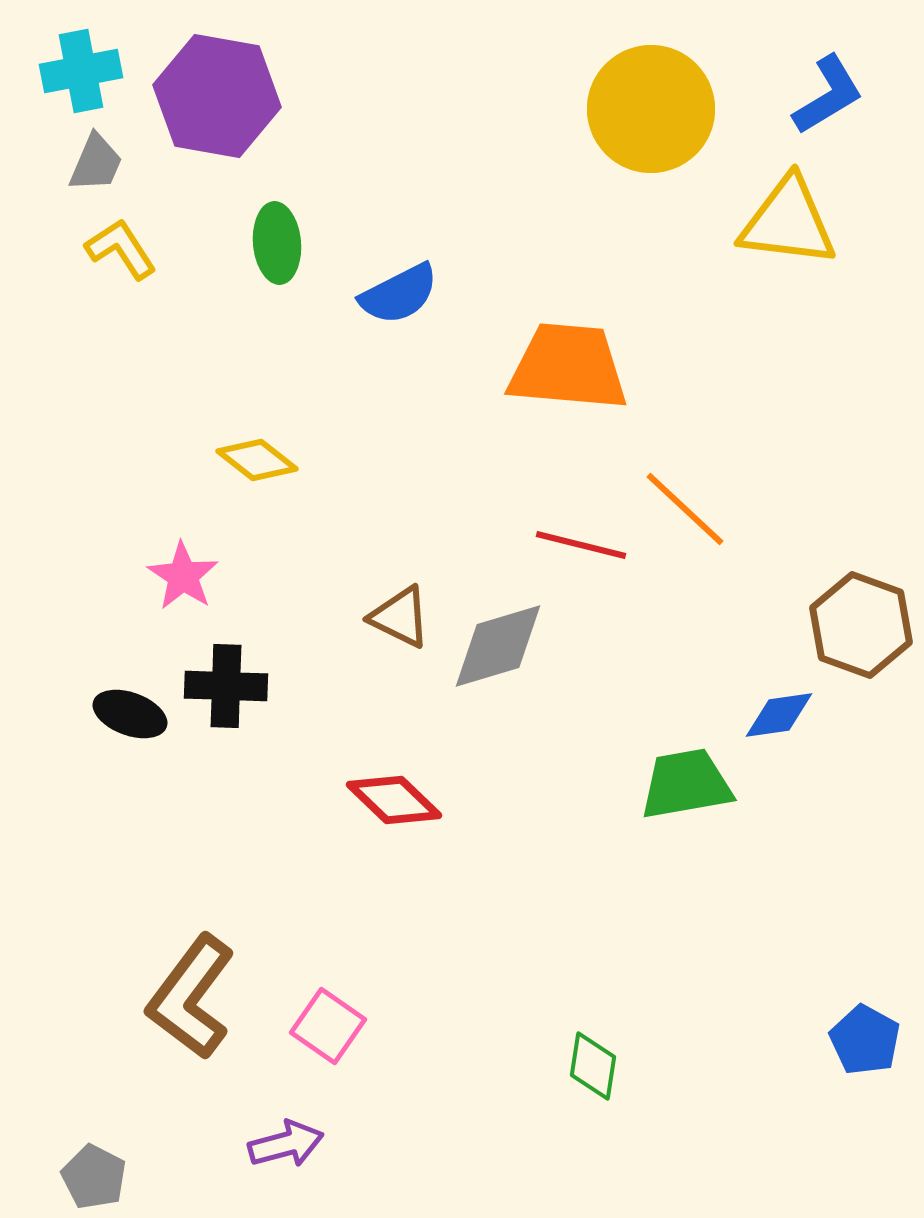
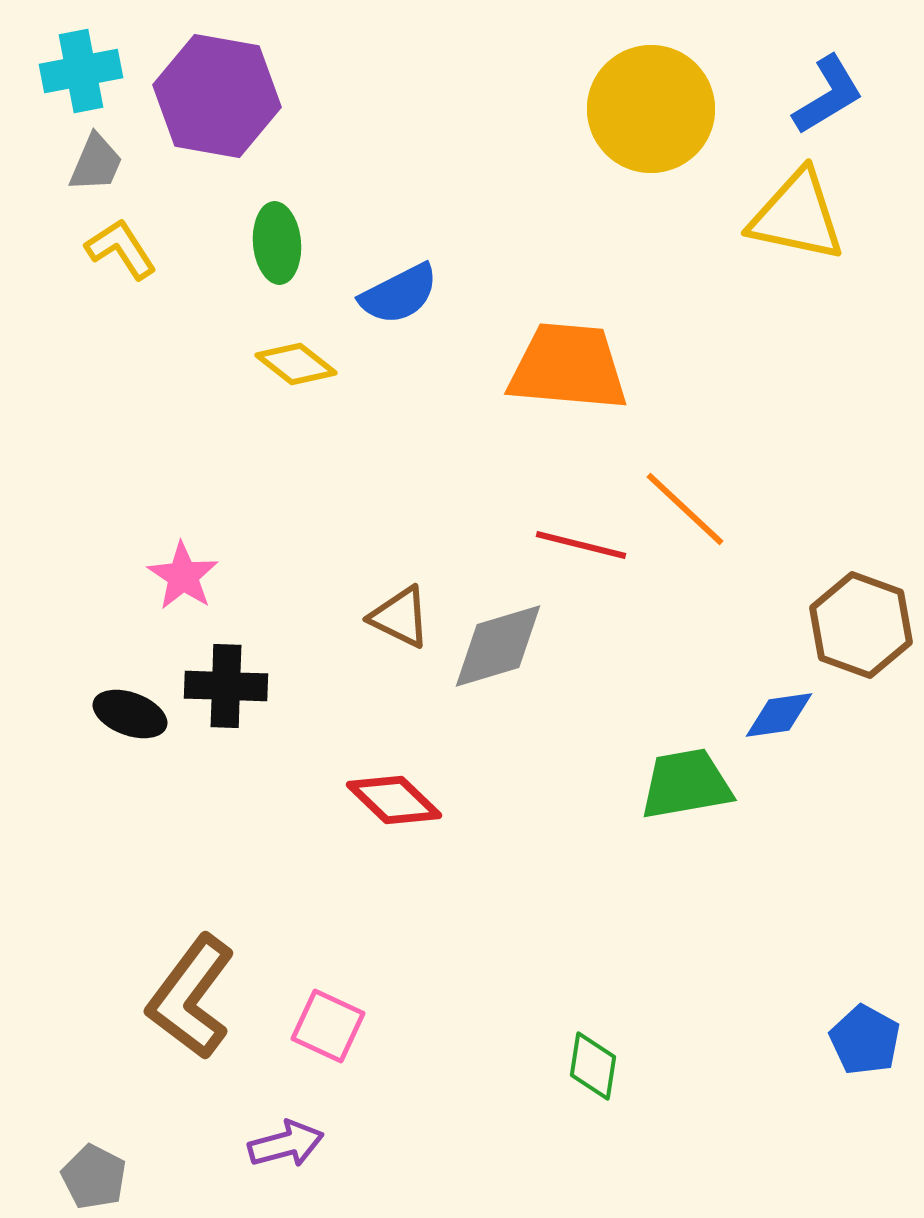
yellow triangle: moved 9 px right, 6 px up; rotated 5 degrees clockwise
yellow diamond: moved 39 px right, 96 px up
pink square: rotated 10 degrees counterclockwise
